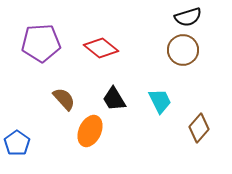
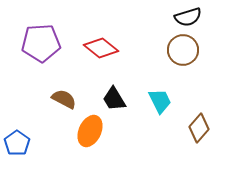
brown semicircle: rotated 20 degrees counterclockwise
